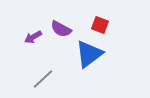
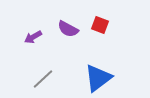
purple semicircle: moved 7 px right
blue triangle: moved 9 px right, 24 px down
